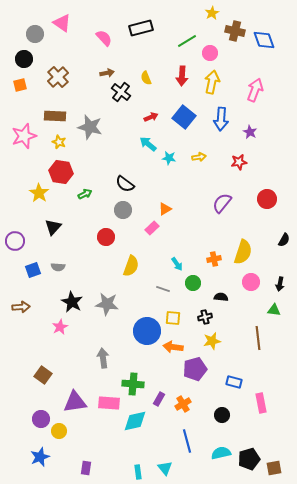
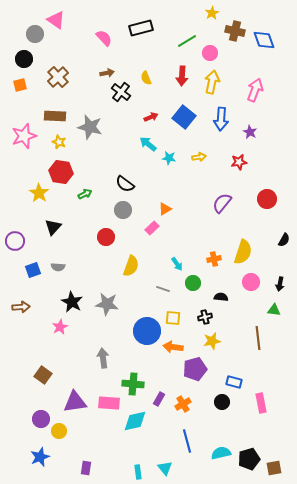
pink triangle at (62, 23): moved 6 px left, 3 px up
black circle at (222, 415): moved 13 px up
